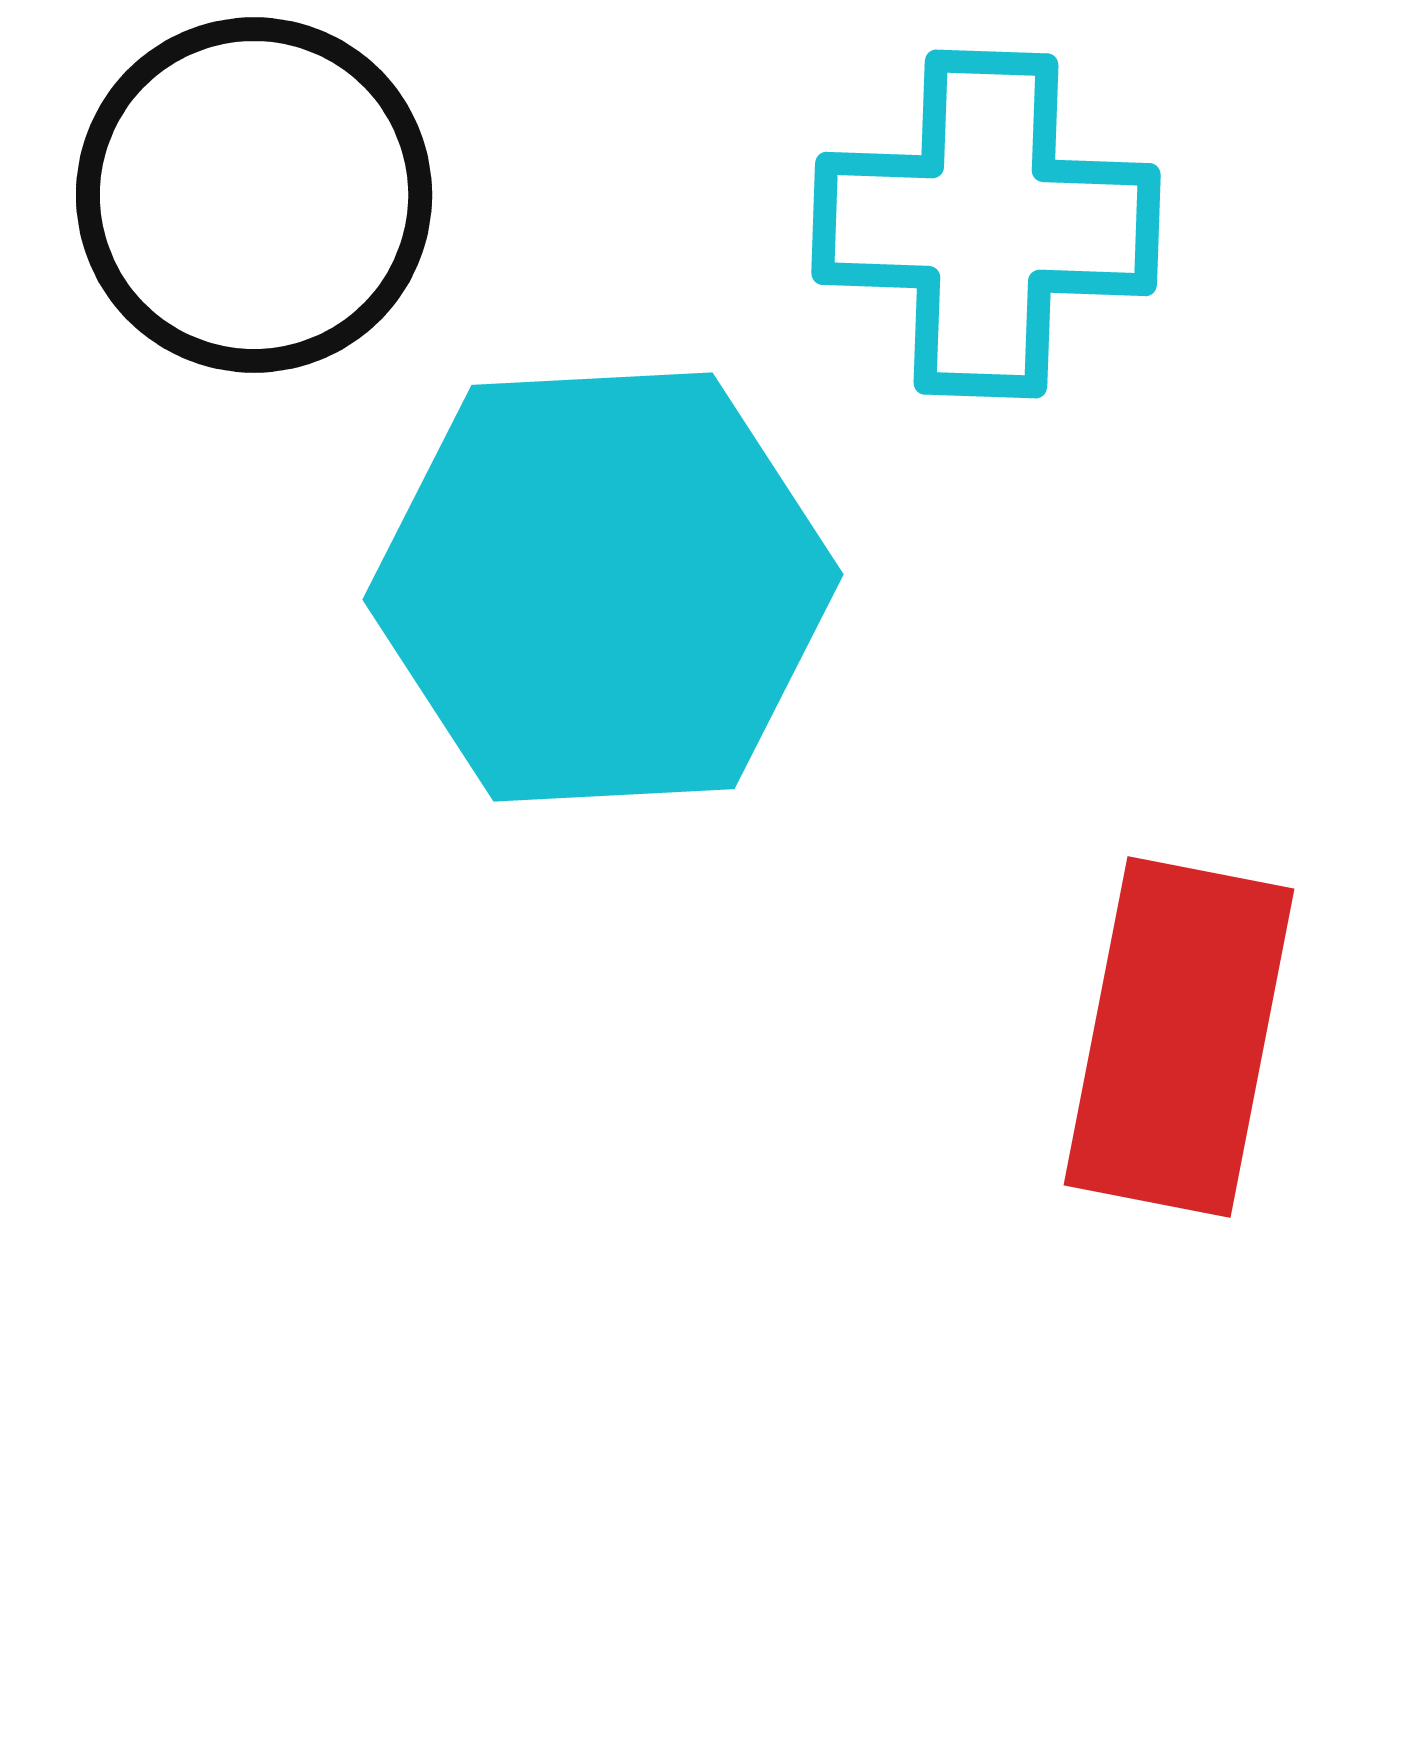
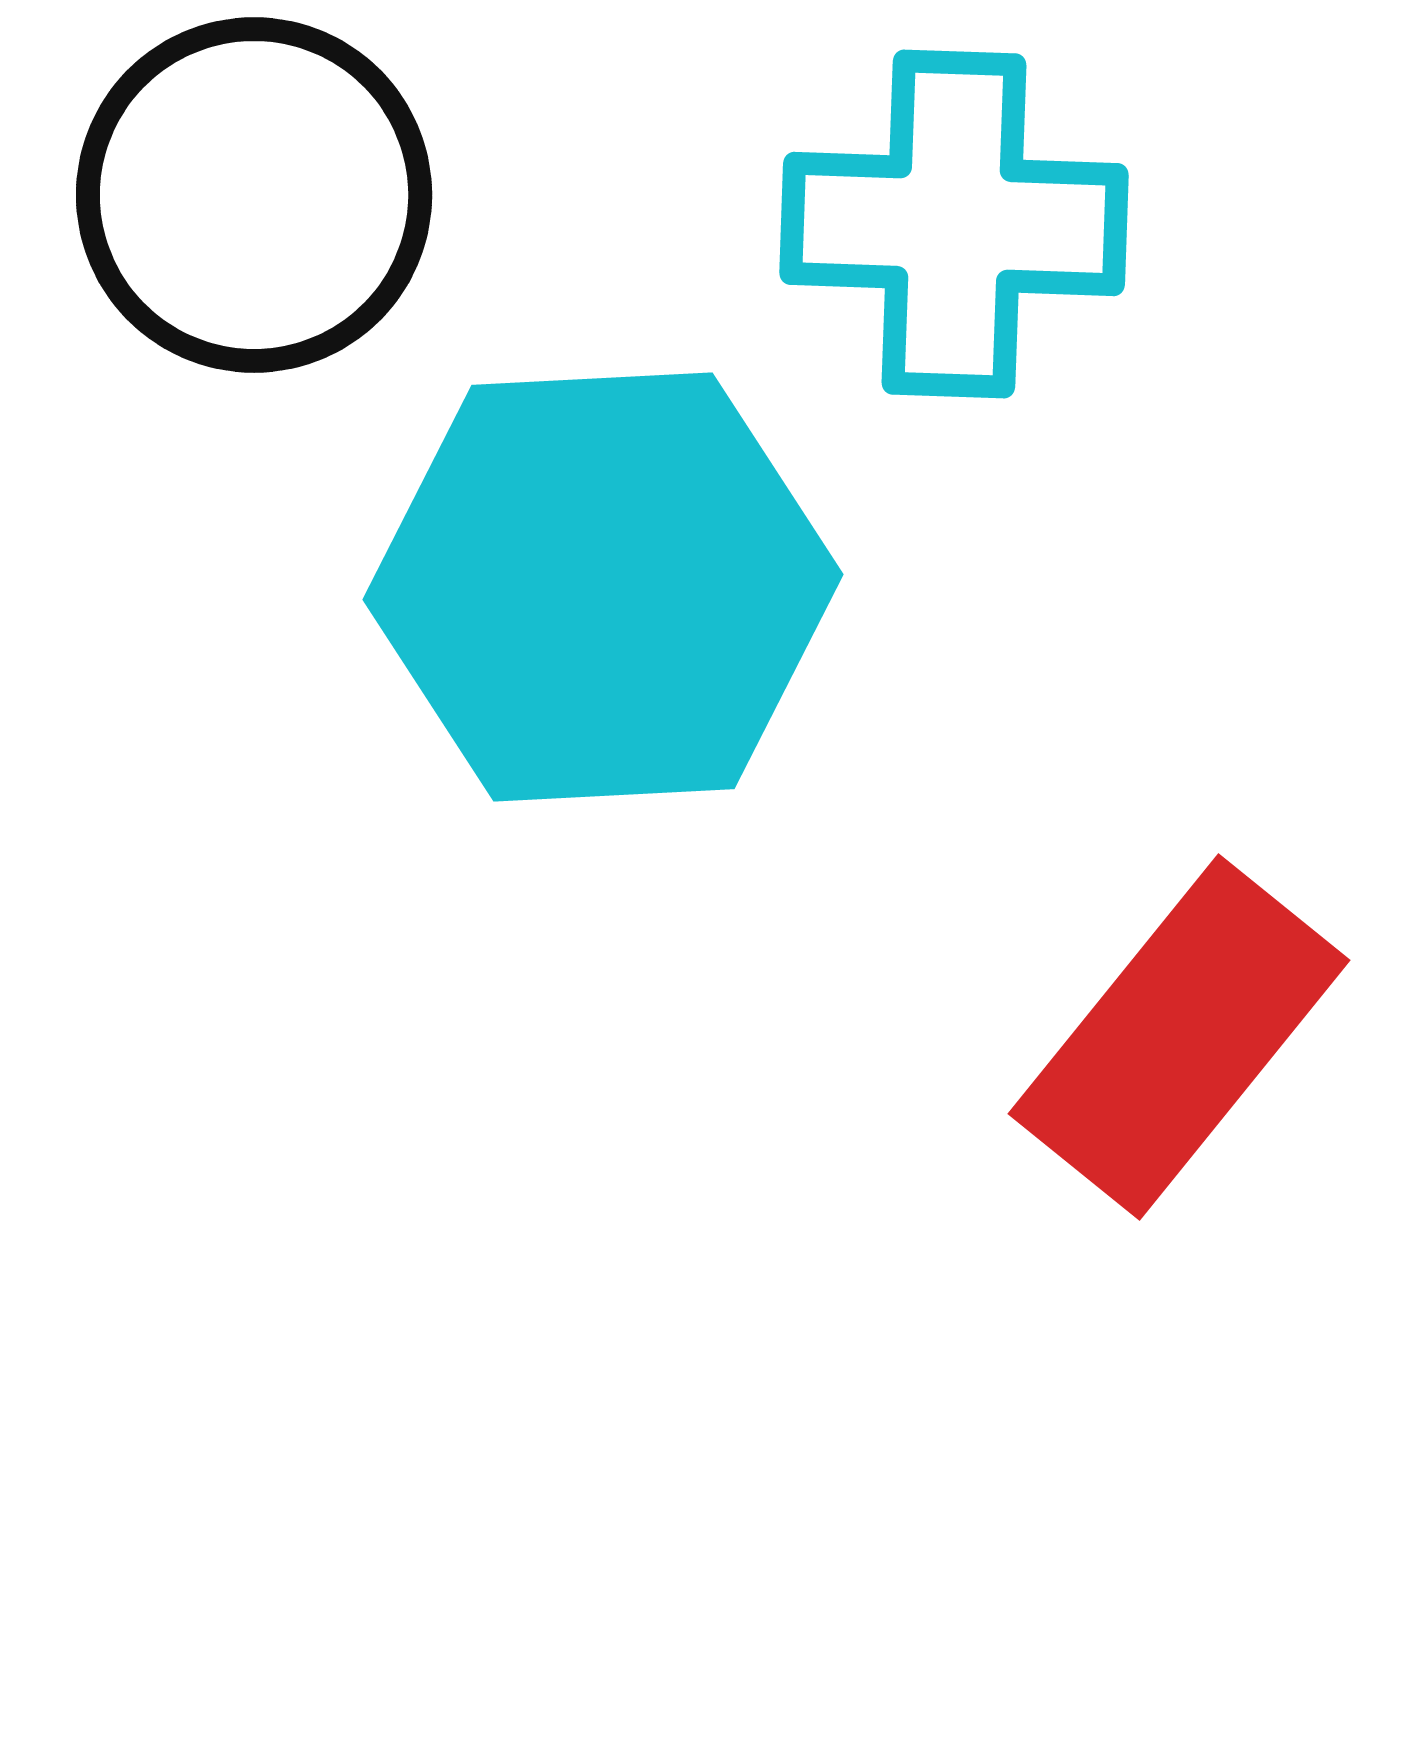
cyan cross: moved 32 px left
red rectangle: rotated 28 degrees clockwise
